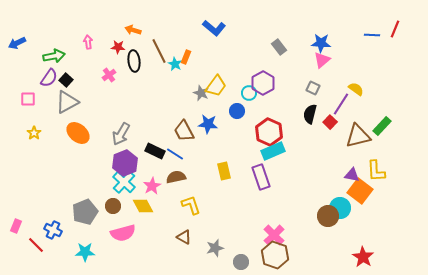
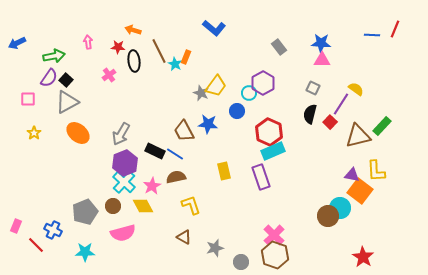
pink triangle at (322, 60): rotated 42 degrees clockwise
